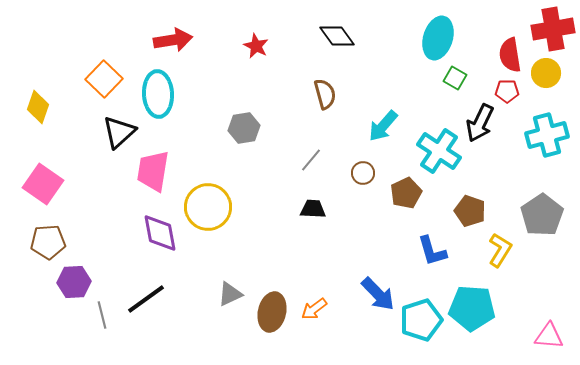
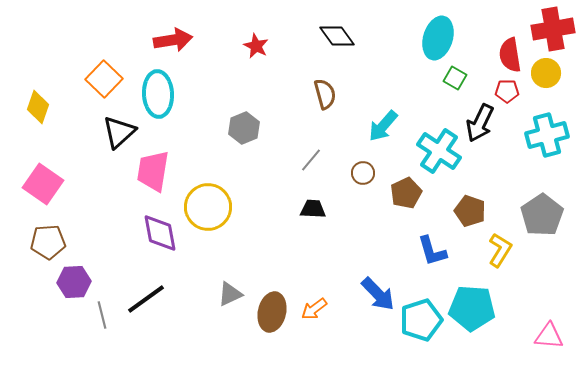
gray hexagon at (244, 128): rotated 12 degrees counterclockwise
